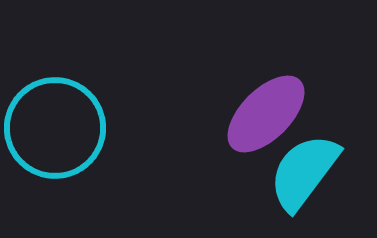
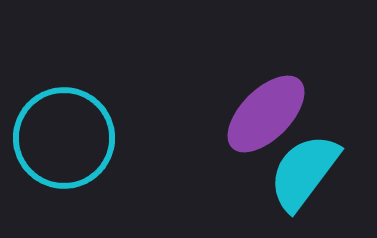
cyan circle: moved 9 px right, 10 px down
